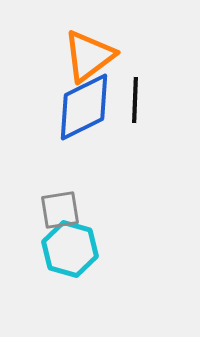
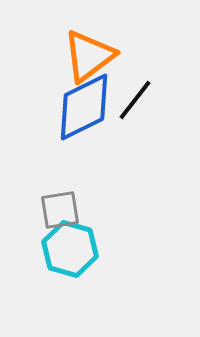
black line: rotated 36 degrees clockwise
